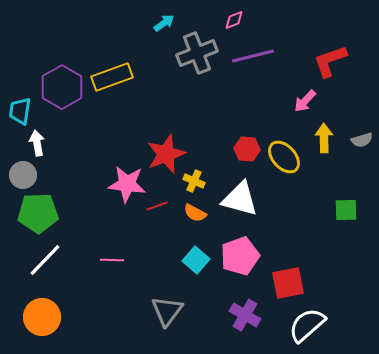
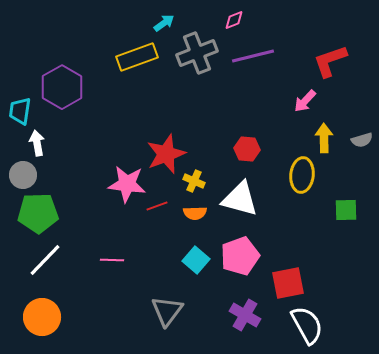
yellow rectangle: moved 25 px right, 20 px up
yellow ellipse: moved 18 px right, 18 px down; rotated 48 degrees clockwise
orange semicircle: rotated 30 degrees counterclockwise
white semicircle: rotated 102 degrees clockwise
